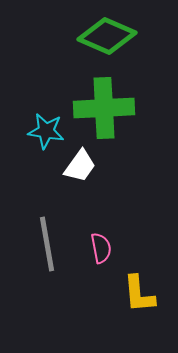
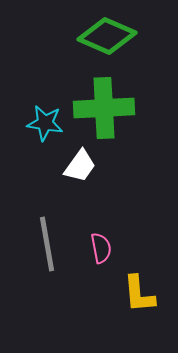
cyan star: moved 1 px left, 8 px up
